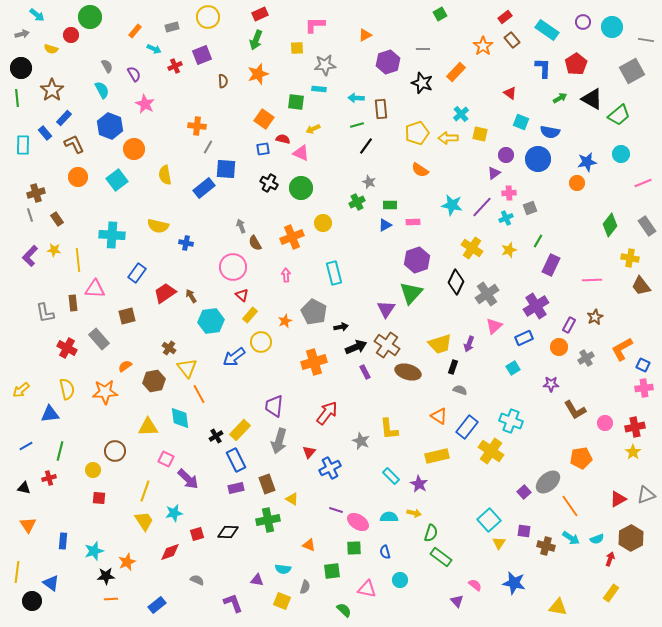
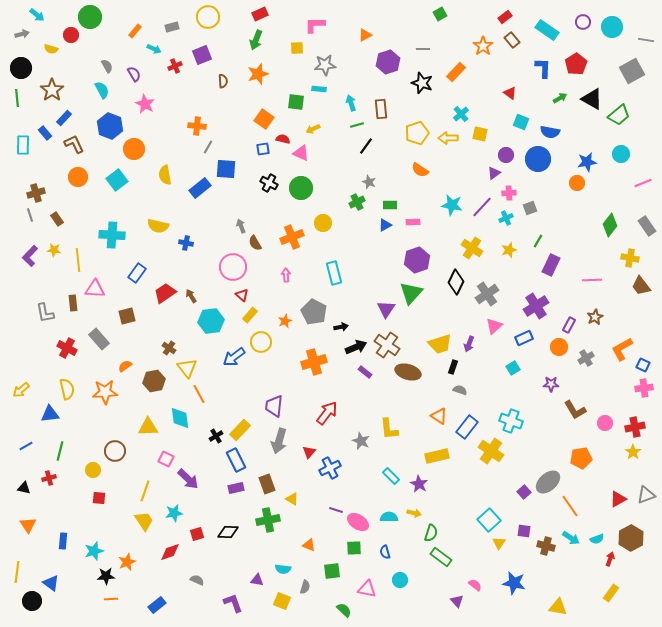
cyan arrow at (356, 98): moved 5 px left, 5 px down; rotated 70 degrees clockwise
blue rectangle at (204, 188): moved 4 px left
purple rectangle at (365, 372): rotated 24 degrees counterclockwise
